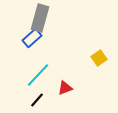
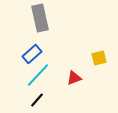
gray rectangle: rotated 28 degrees counterclockwise
blue rectangle: moved 16 px down
yellow square: rotated 21 degrees clockwise
red triangle: moved 9 px right, 10 px up
